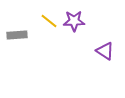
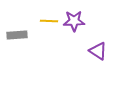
yellow line: rotated 36 degrees counterclockwise
purple triangle: moved 7 px left
